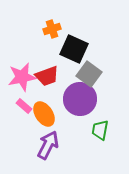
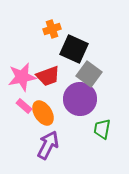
red trapezoid: moved 1 px right
orange ellipse: moved 1 px left, 1 px up
green trapezoid: moved 2 px right, 1 px up
